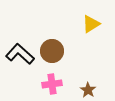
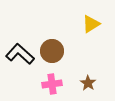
brown star: moved 7 px up
